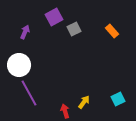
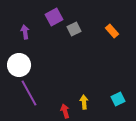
purple arrow: rotated 32 degrees counterclockwise
yellow arrow: rotated 40 degrees counterclockwise
